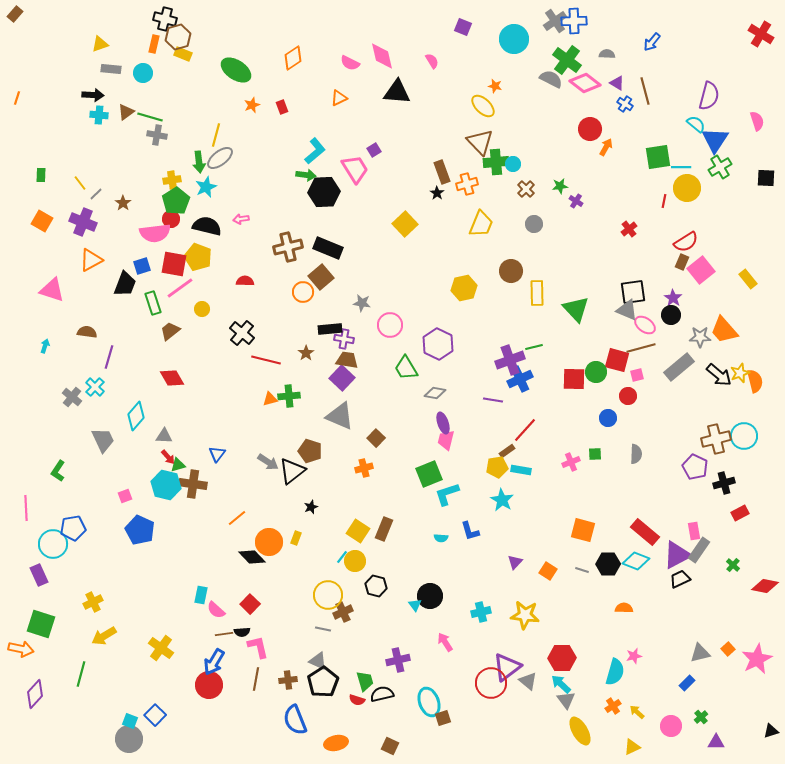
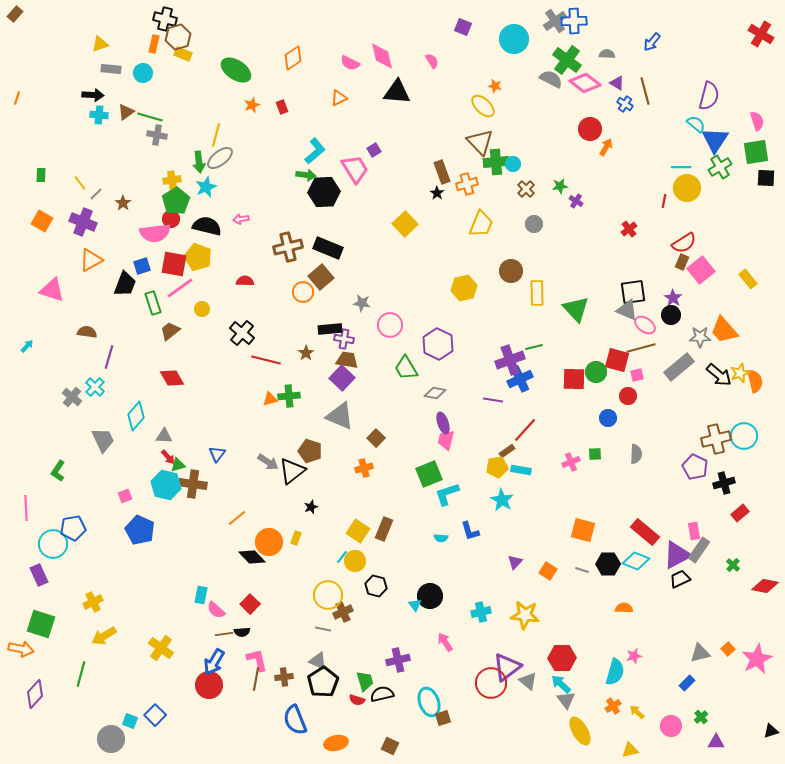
green square at (658, 157): moved 98 px right, 5 px up
red semicircle at (686, 242): moved 2 px left, 1 px down
cyan arrow at (45, 346): moved 18 px left; rotated 24 degrees clockwise
red rectangle at (740, 513): rotated 12 degrees counterclockwise
pink L-shape at (258, 647): moved 1 px left, 13 px down
brown cross at (288, 680): moved 4 px left, 3 px up
gray circle at (129, 739): moved 18 px left
yellow triangle at (632, 747): moved 2 px left, 3 px down; rotated 12 degrees clockwise
